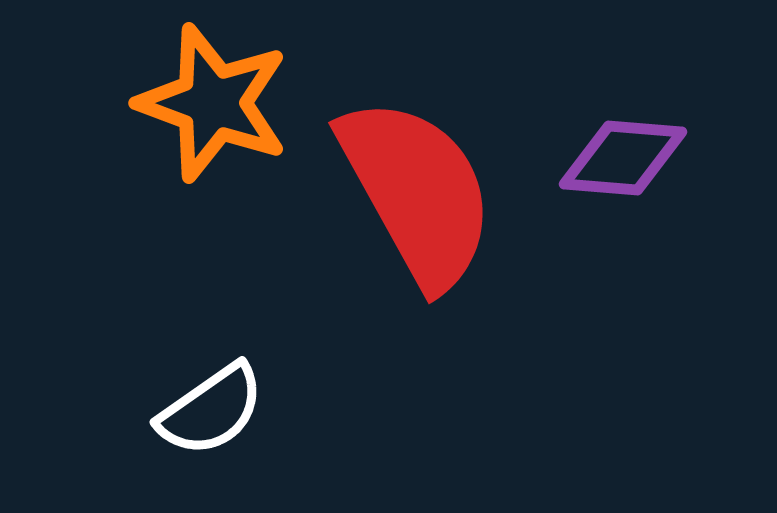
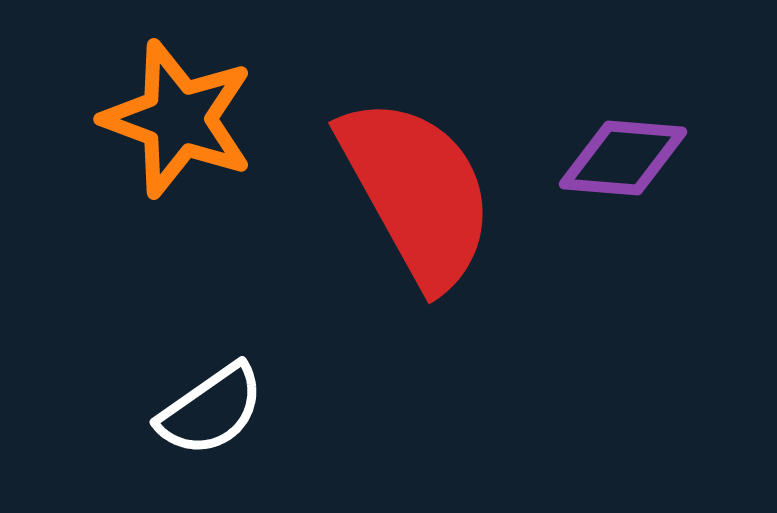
orange star: moved 35 px left, 16 px down
